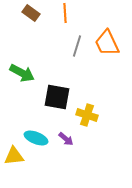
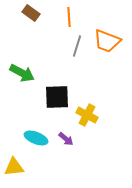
orange line: moved 4 px right, 4 px down
orange trapezoid: moved 2 px up; rotated 44 degrees counterclockwise
black square: rotated 12 degrees counterclockwise
yellow cross: rotated 10 degrees clockwise
yellow triangle: moved 11 px down
